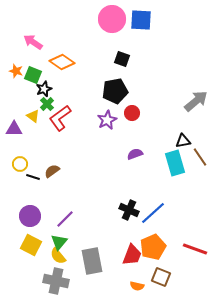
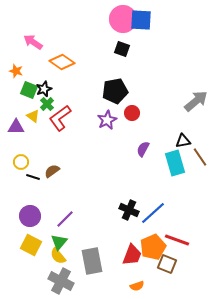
pink circle: moved 11 px right
black square: moved 10 px up
green square: moved 4 px left, 15 px down
purple triangle: moved 2 px right, 2 px up
purple semicircle: moved 8 px right, 5 px up; rotated 42 degrees counterclockwise
yellow circle: moved 1 px right, 2 px up
red line: moved 18 px left, 9 px up
brown square: moved 6 px right, 13 px up
gray cross: moved 5 px right; rotated 15 degrees clockwise
orange semicircle: rotated 32 degrees counterclockwise
